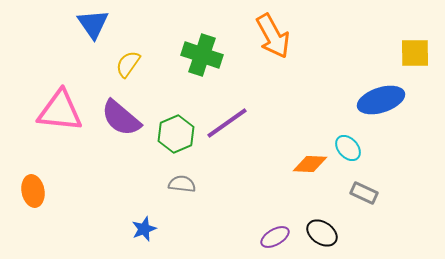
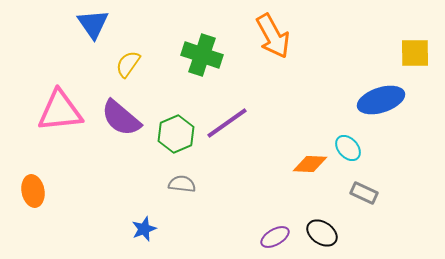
pink triangle: rotated 12 degrees counterclockwise
